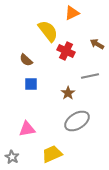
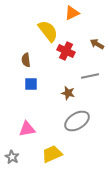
brown semicircle: rotated 40 degrees clockwise
brown star: rotated 24 degrees counterclockwise
